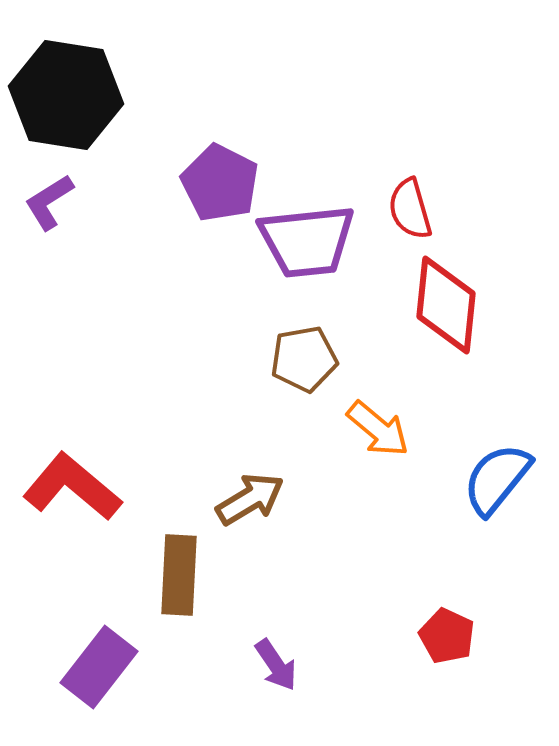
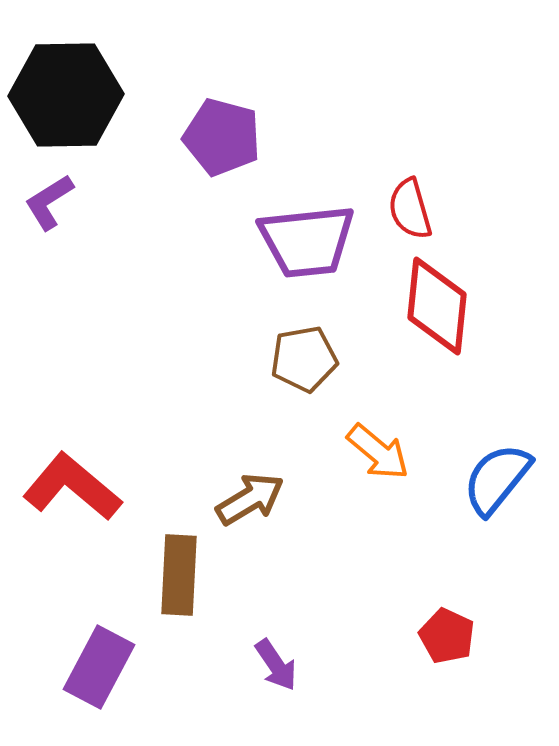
black hexagon: rotated 10 degrees counterclockwise
purple pentagon: moved 2 px right, 46 px up; rotated 12 degrees counterclockwise
red diamond: moved 9 px left, 1 px down
orange arrow: moved 23 px down
purple rectangle: rotated 10 degrees counterclockwise
